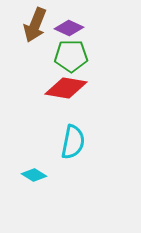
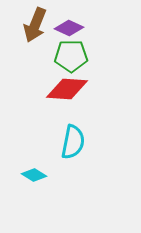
red diamond: moved 1 px right, 1 px down; rotated 6 degrees counterclockwise
